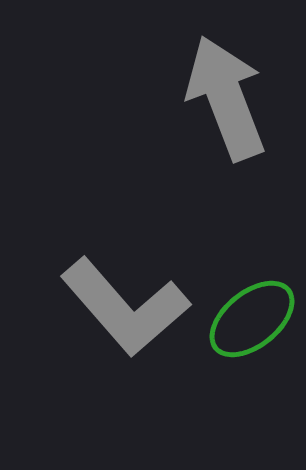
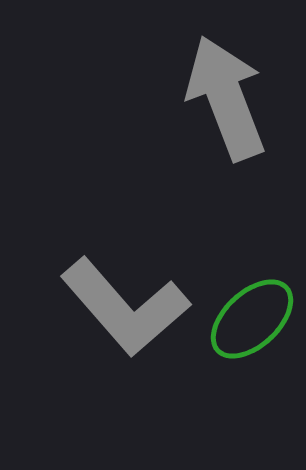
green ellipse: rotated 4 degrees counterclockwise
